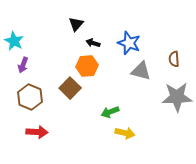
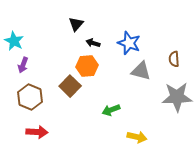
brown square: moved 2 px up
green arrow: moved 1 px right, 2 px up
yellow arrow: moved 12 px right, 4 px down
